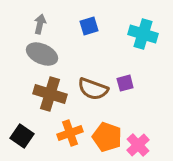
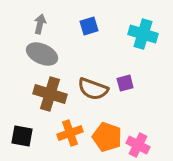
black square: rotated 25 degrees counterclockwise
pink cross: rotated 20 degrees counterclockwise
